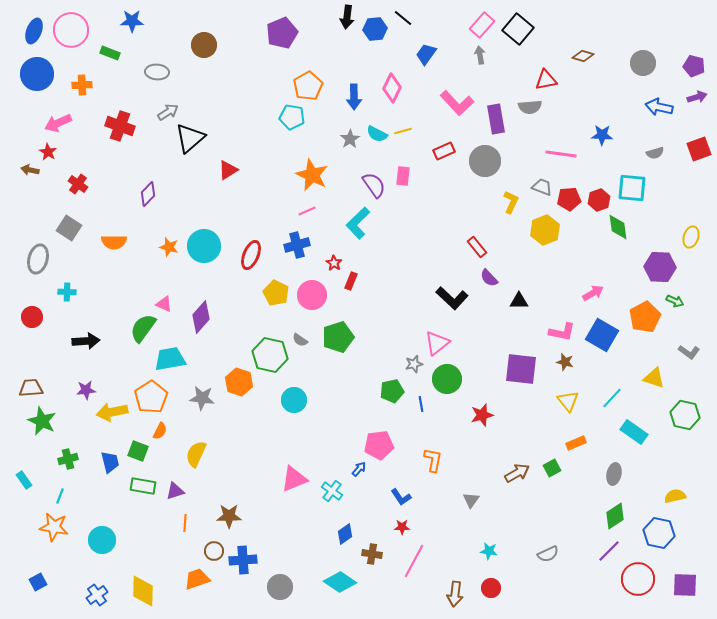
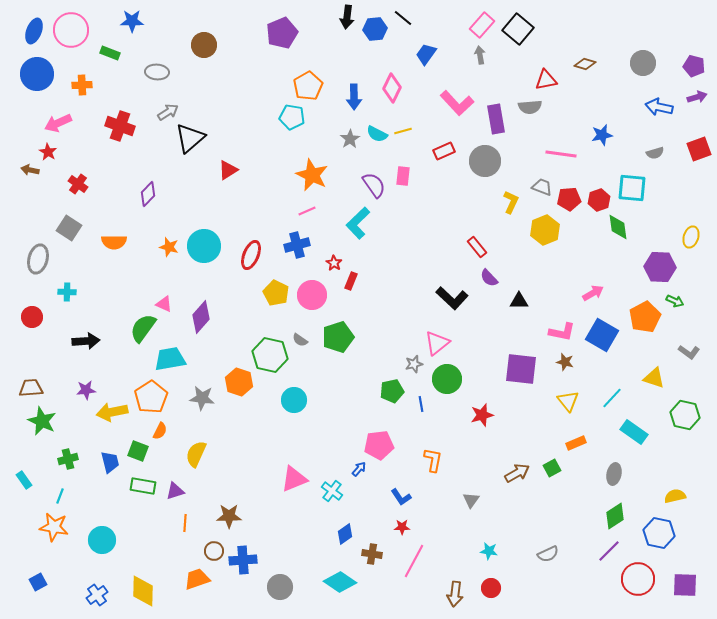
brown diamond at (583, 56): moved 2 px right, 8 px down
blue star at (602, 135): rotated 15 degrees counterclockwise
